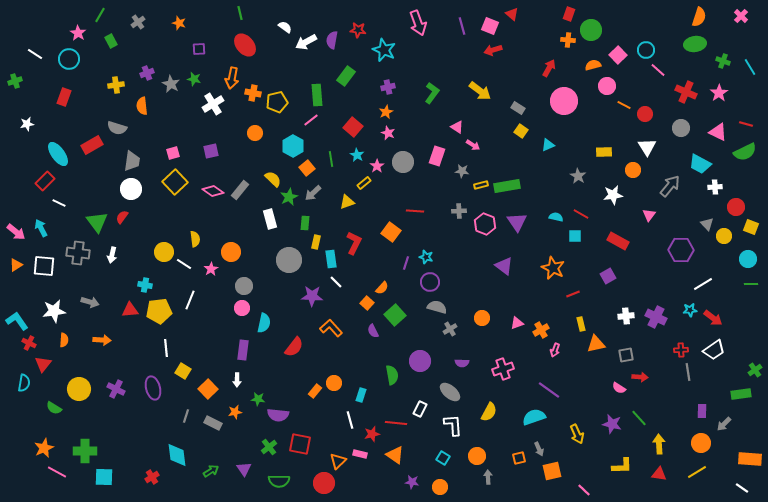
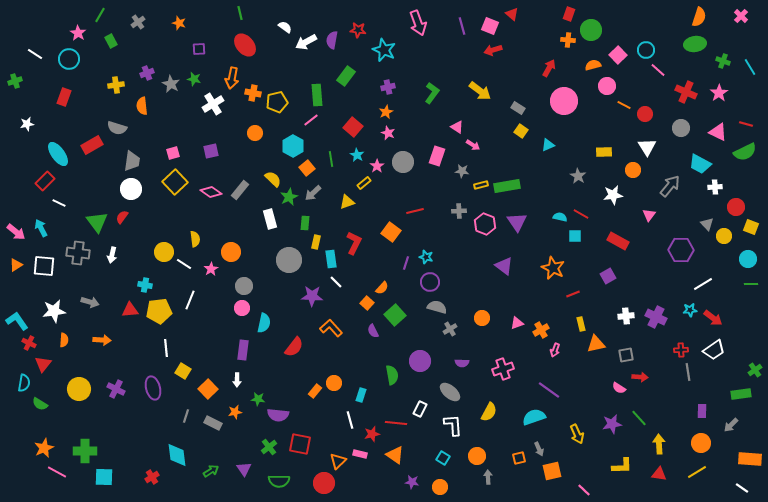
pink diamond at (213, 191): moved 2 px left, 1 px down
red line at (415, 211): rotated 18 degrees counterclockwise
cyan semicircle at (556, 217): moved 4 px right
green semicircle at (54, 408): moved 14 px left, 4 px up
purple star at (612, 424): rotated 24 degrees counterclockwise
gray arrow at (724, 424): moved 7 px right, 1 px down
